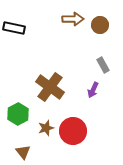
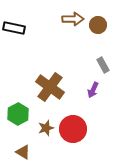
brown circle: moved 2 px left
red circle: moved 2 px up
brown triangle: rotated 21 degrees counterclockwise
